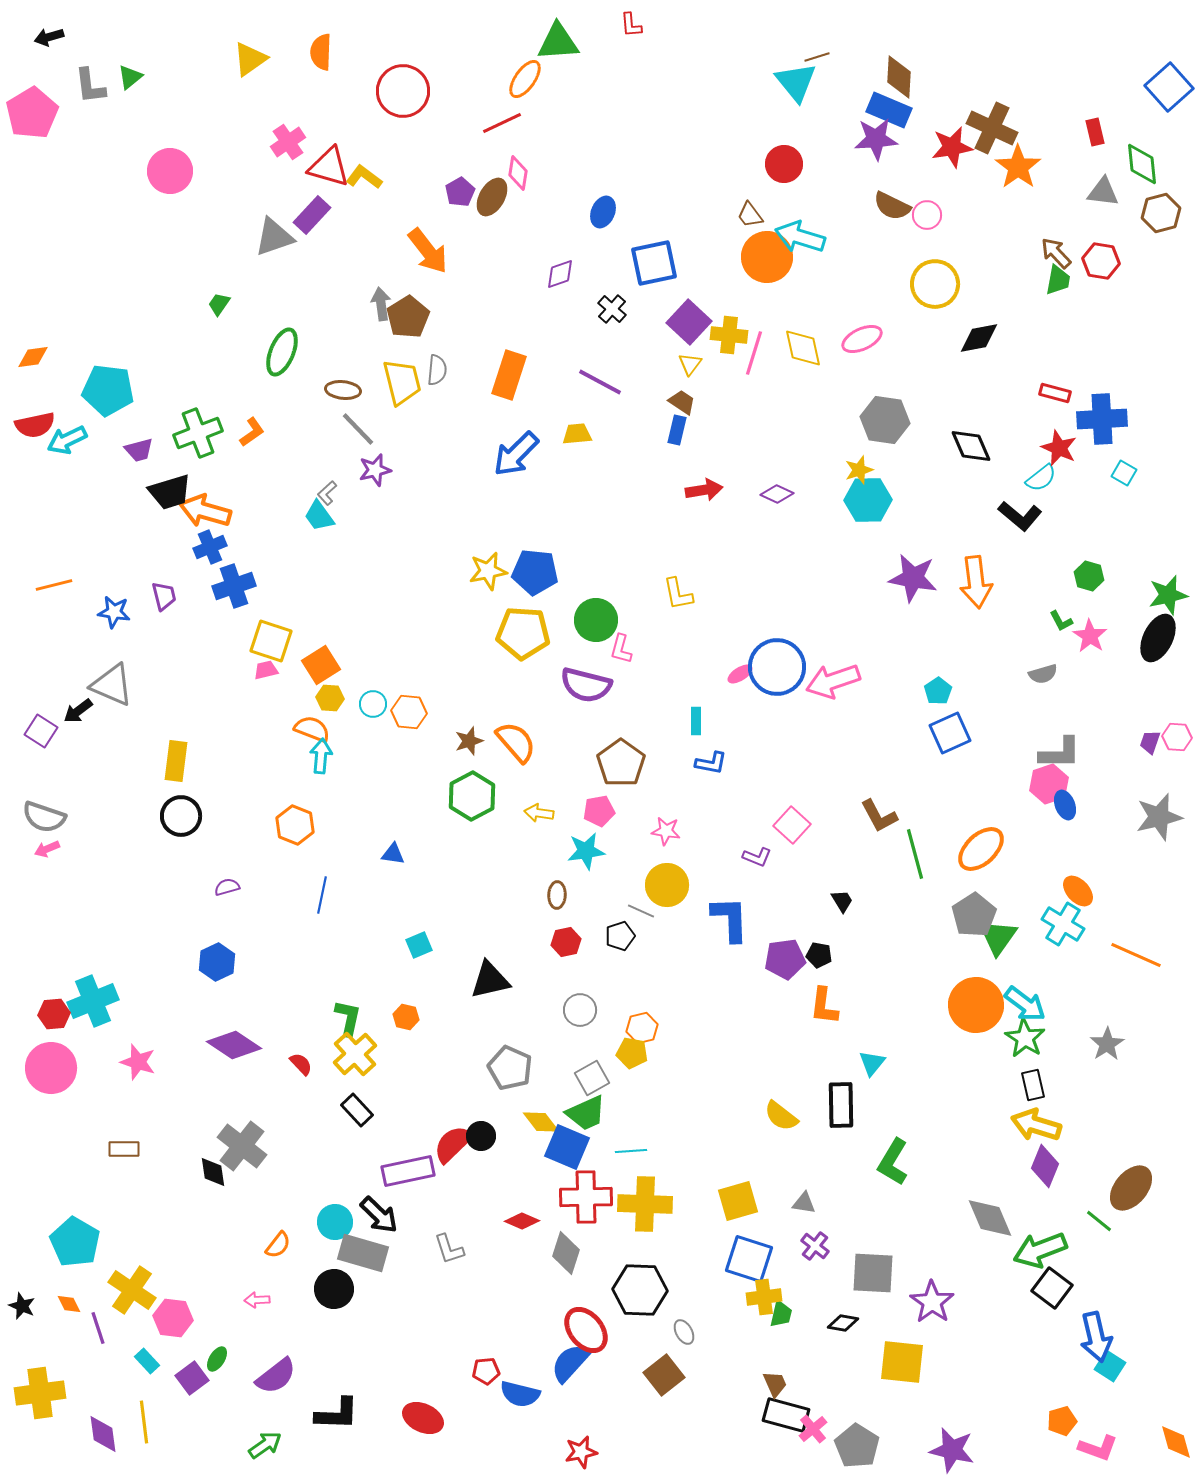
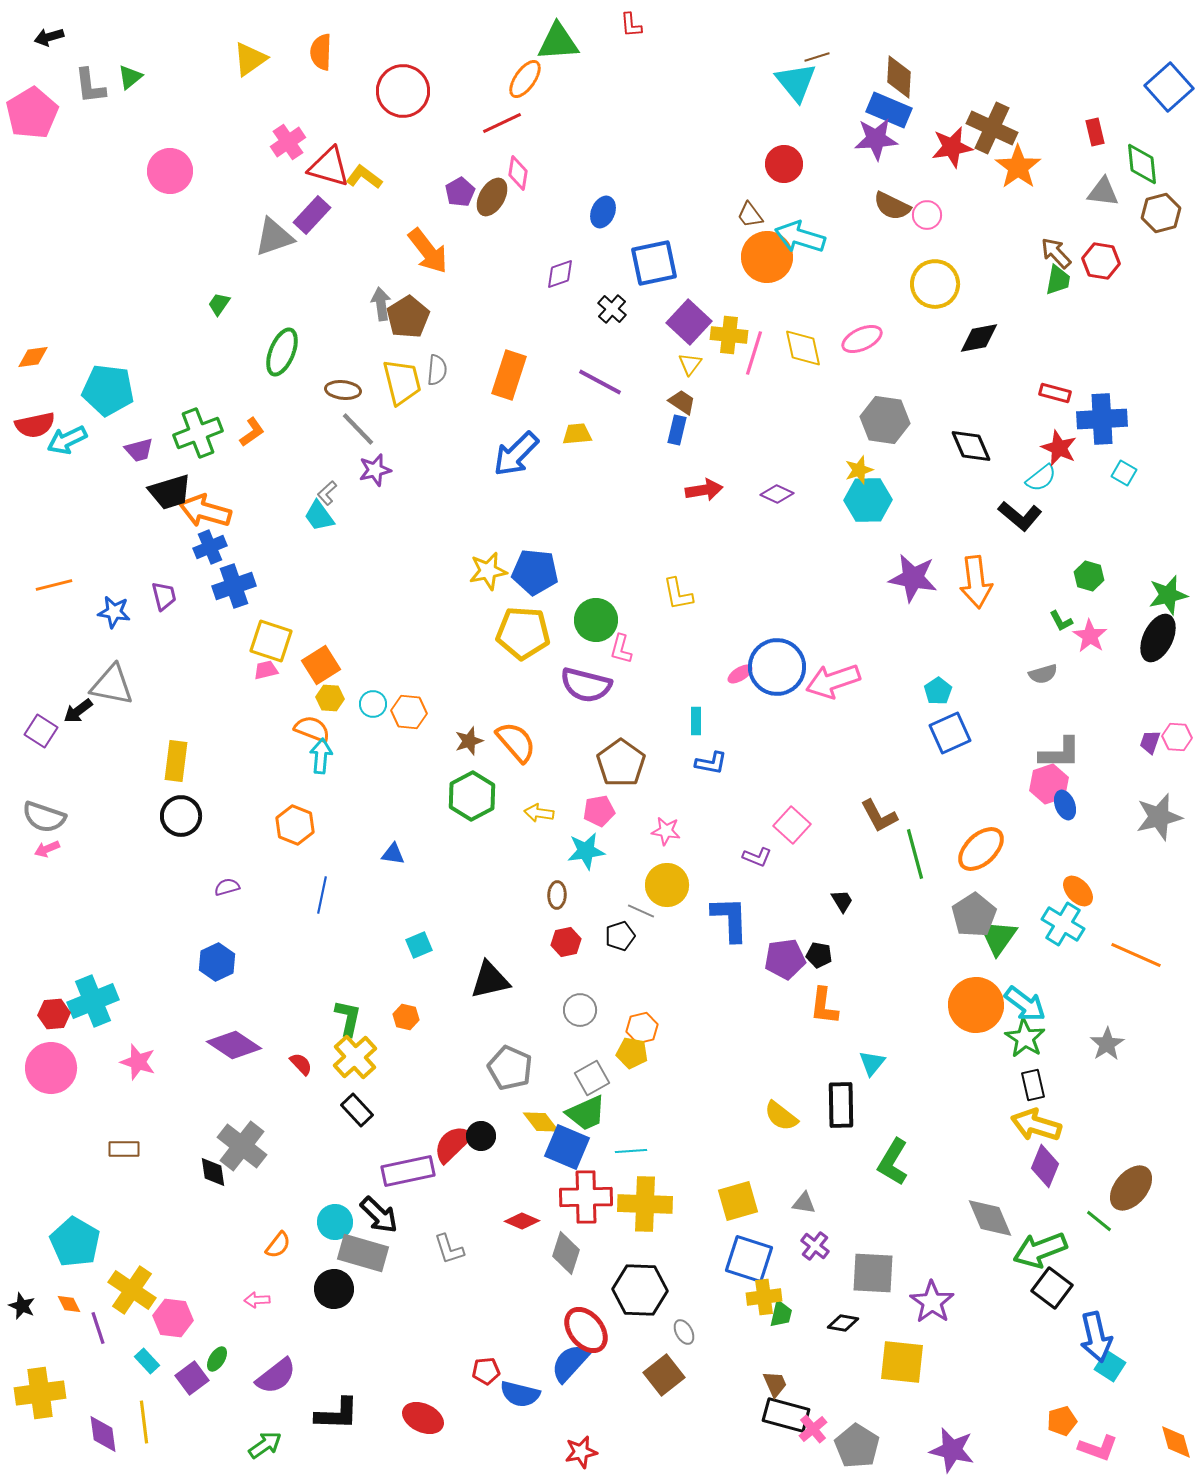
gray triangle at (112, 685): rotated 12 degrees counterclockwise
yellow cross at (355, 1054): moved 3 px down
